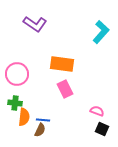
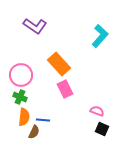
purple L-shape: moved 2 px down
cyan L-shape: moved 1 px left, 4 px down
orange rectangle: moved 3 px left; rotated 40 degrees clockwise
pink circle: moved 4 px right, 1 px down
green cross: moved 5 px right, 6 px up; rotated 16 degrees clockwise
brown semicircle: moved 6 px left, 2 px down
